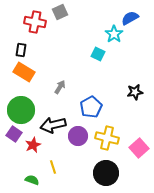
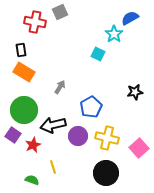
black rectangle: rotated 16 degrees counterclockwise
green circle: moved 3 px right
purple square: moved 1 px left, 1 px down
